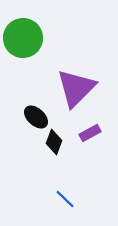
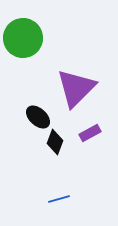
black ellipse: moved 2 px right
black diamond: moved 1 px right
blue line: moved 6 px left; rotated 60 degrees counterclockwise
